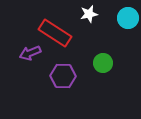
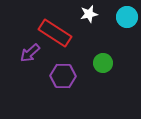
cyan circle: moved 1 px left, 1 px up
purple arrow: rotated 20 degrees counterclockwise
